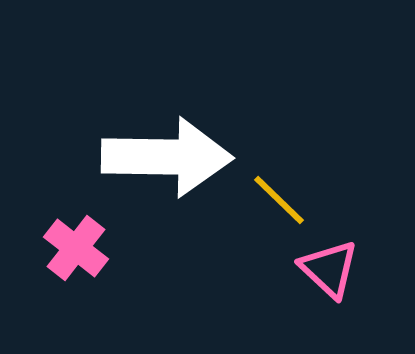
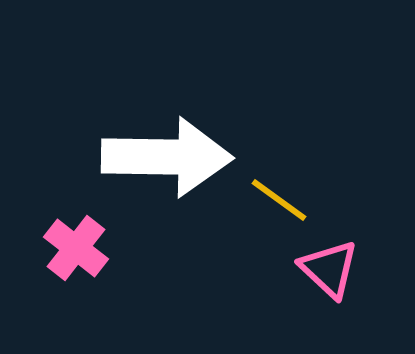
yellow line: rotated 8 degrees counterclockwise
